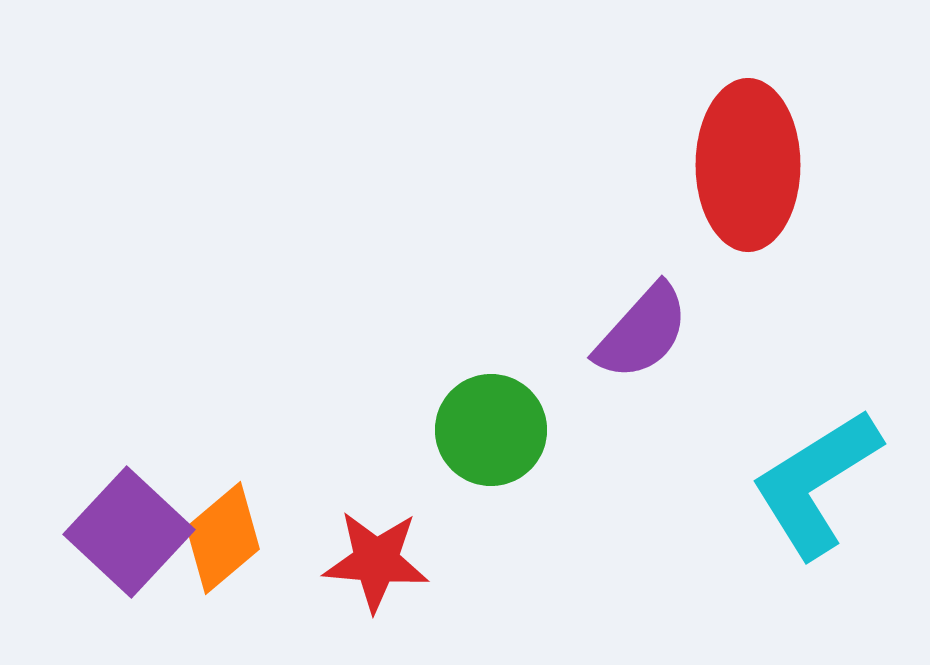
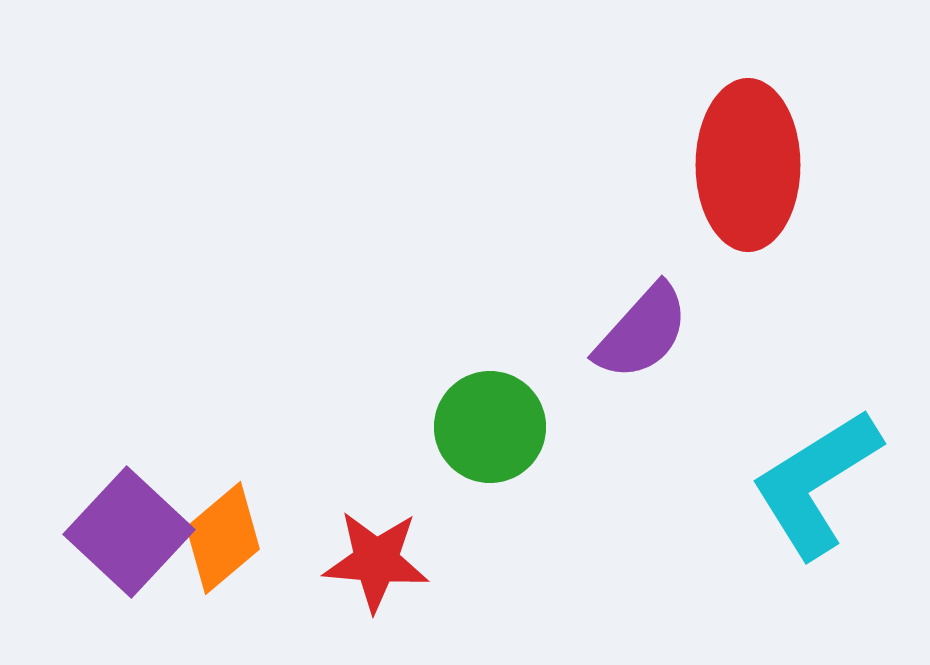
green circle: moved 1 px left, 3 px up
